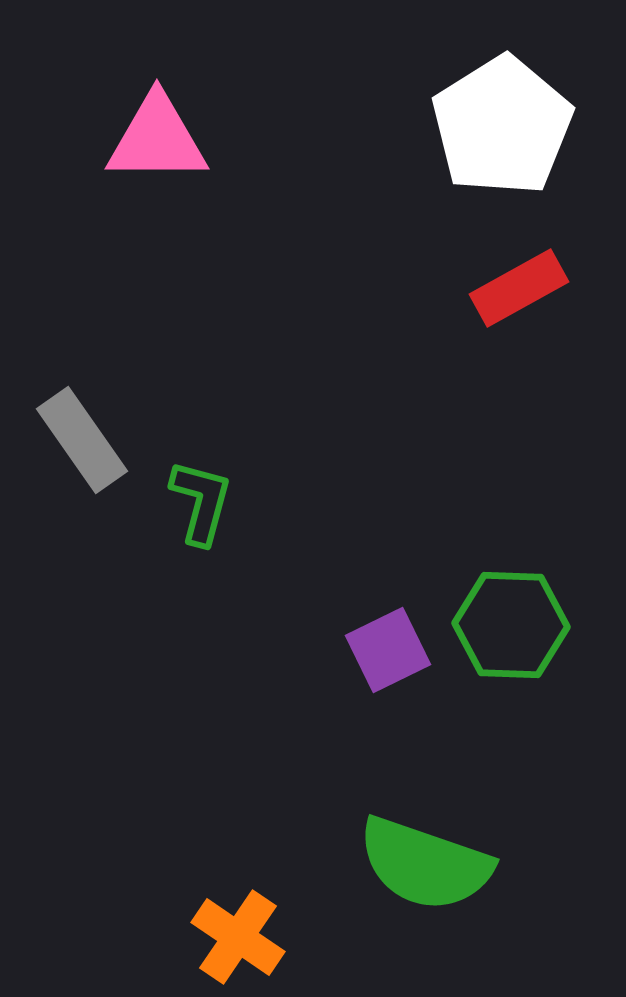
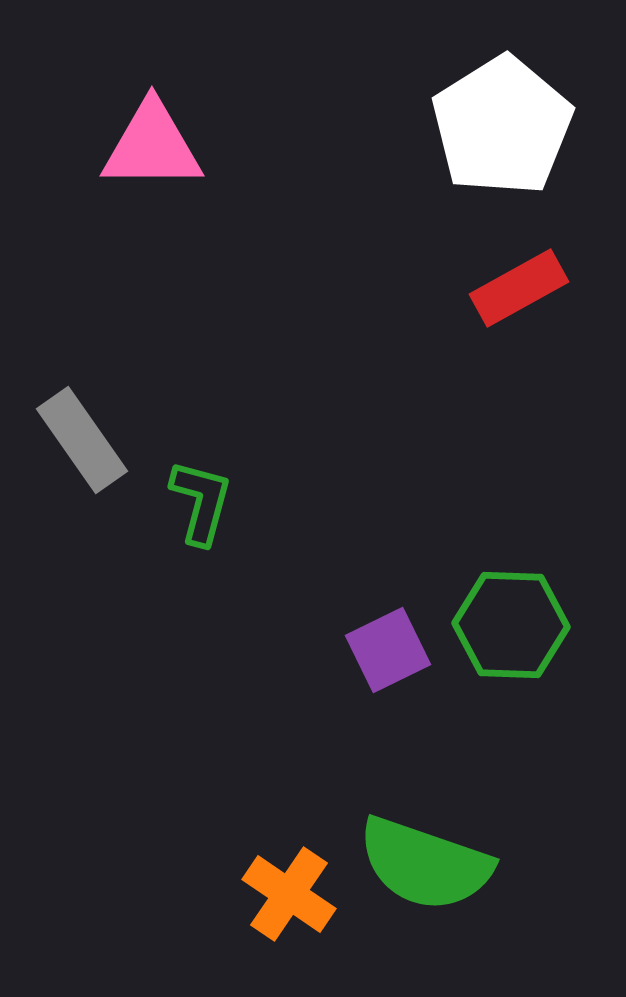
pink triangle: moved 5 px left, 7 px down
orange cross: moved 51 px right, 43 px up
